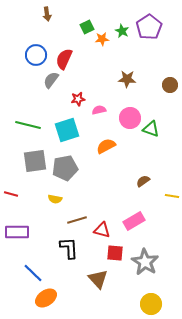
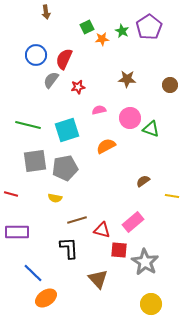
brown arrow: moved 1 px left, 2 px up
red star: moved 12 px up
yellow semicircle: moved 1 px up
pink rectangle: moved 1 px left, 1 px down; rotated 10 degrees counterclockwise
red square: moved 4 px right, 3 px up
